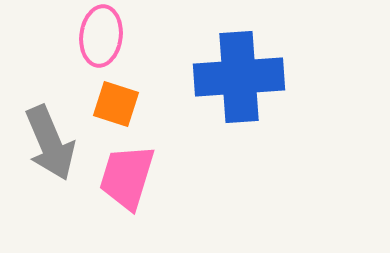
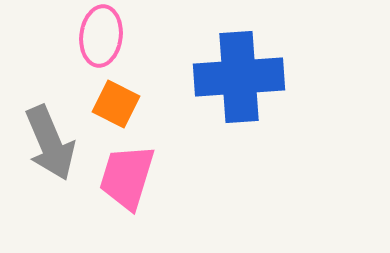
orange square: rotated 9 degrees clockwise
